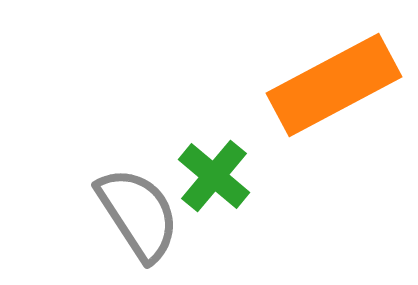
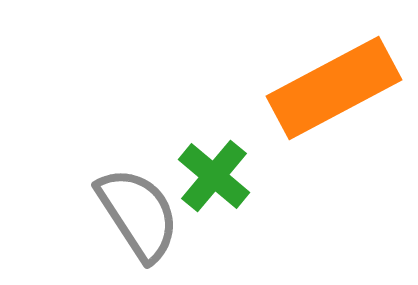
orange rectangle: moved 3 px down
